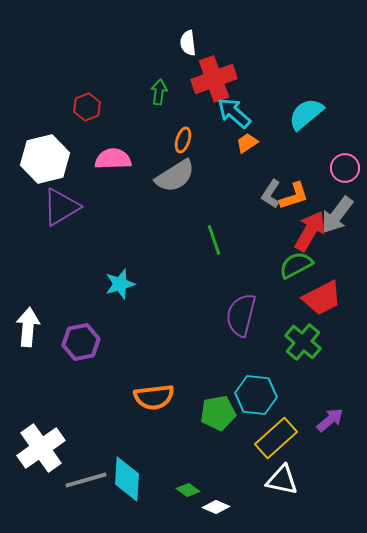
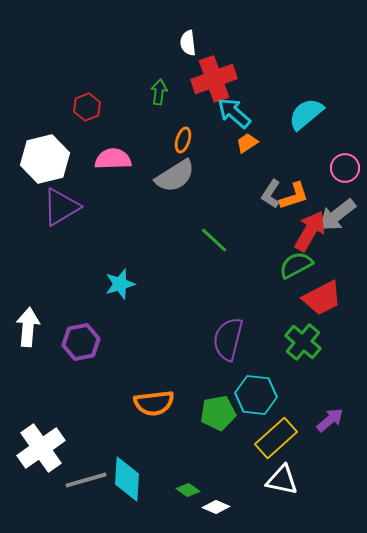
gray arrow: rotated 15 degrees clockwise
green line: rotated 28 degrees counterclockwise
purple semicircle: moved 13 px left, 24 px down
orange semicircle: moved 6 px down
